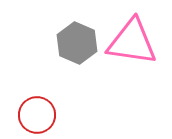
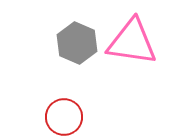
red circle: moved 27 px right, 2 px down
